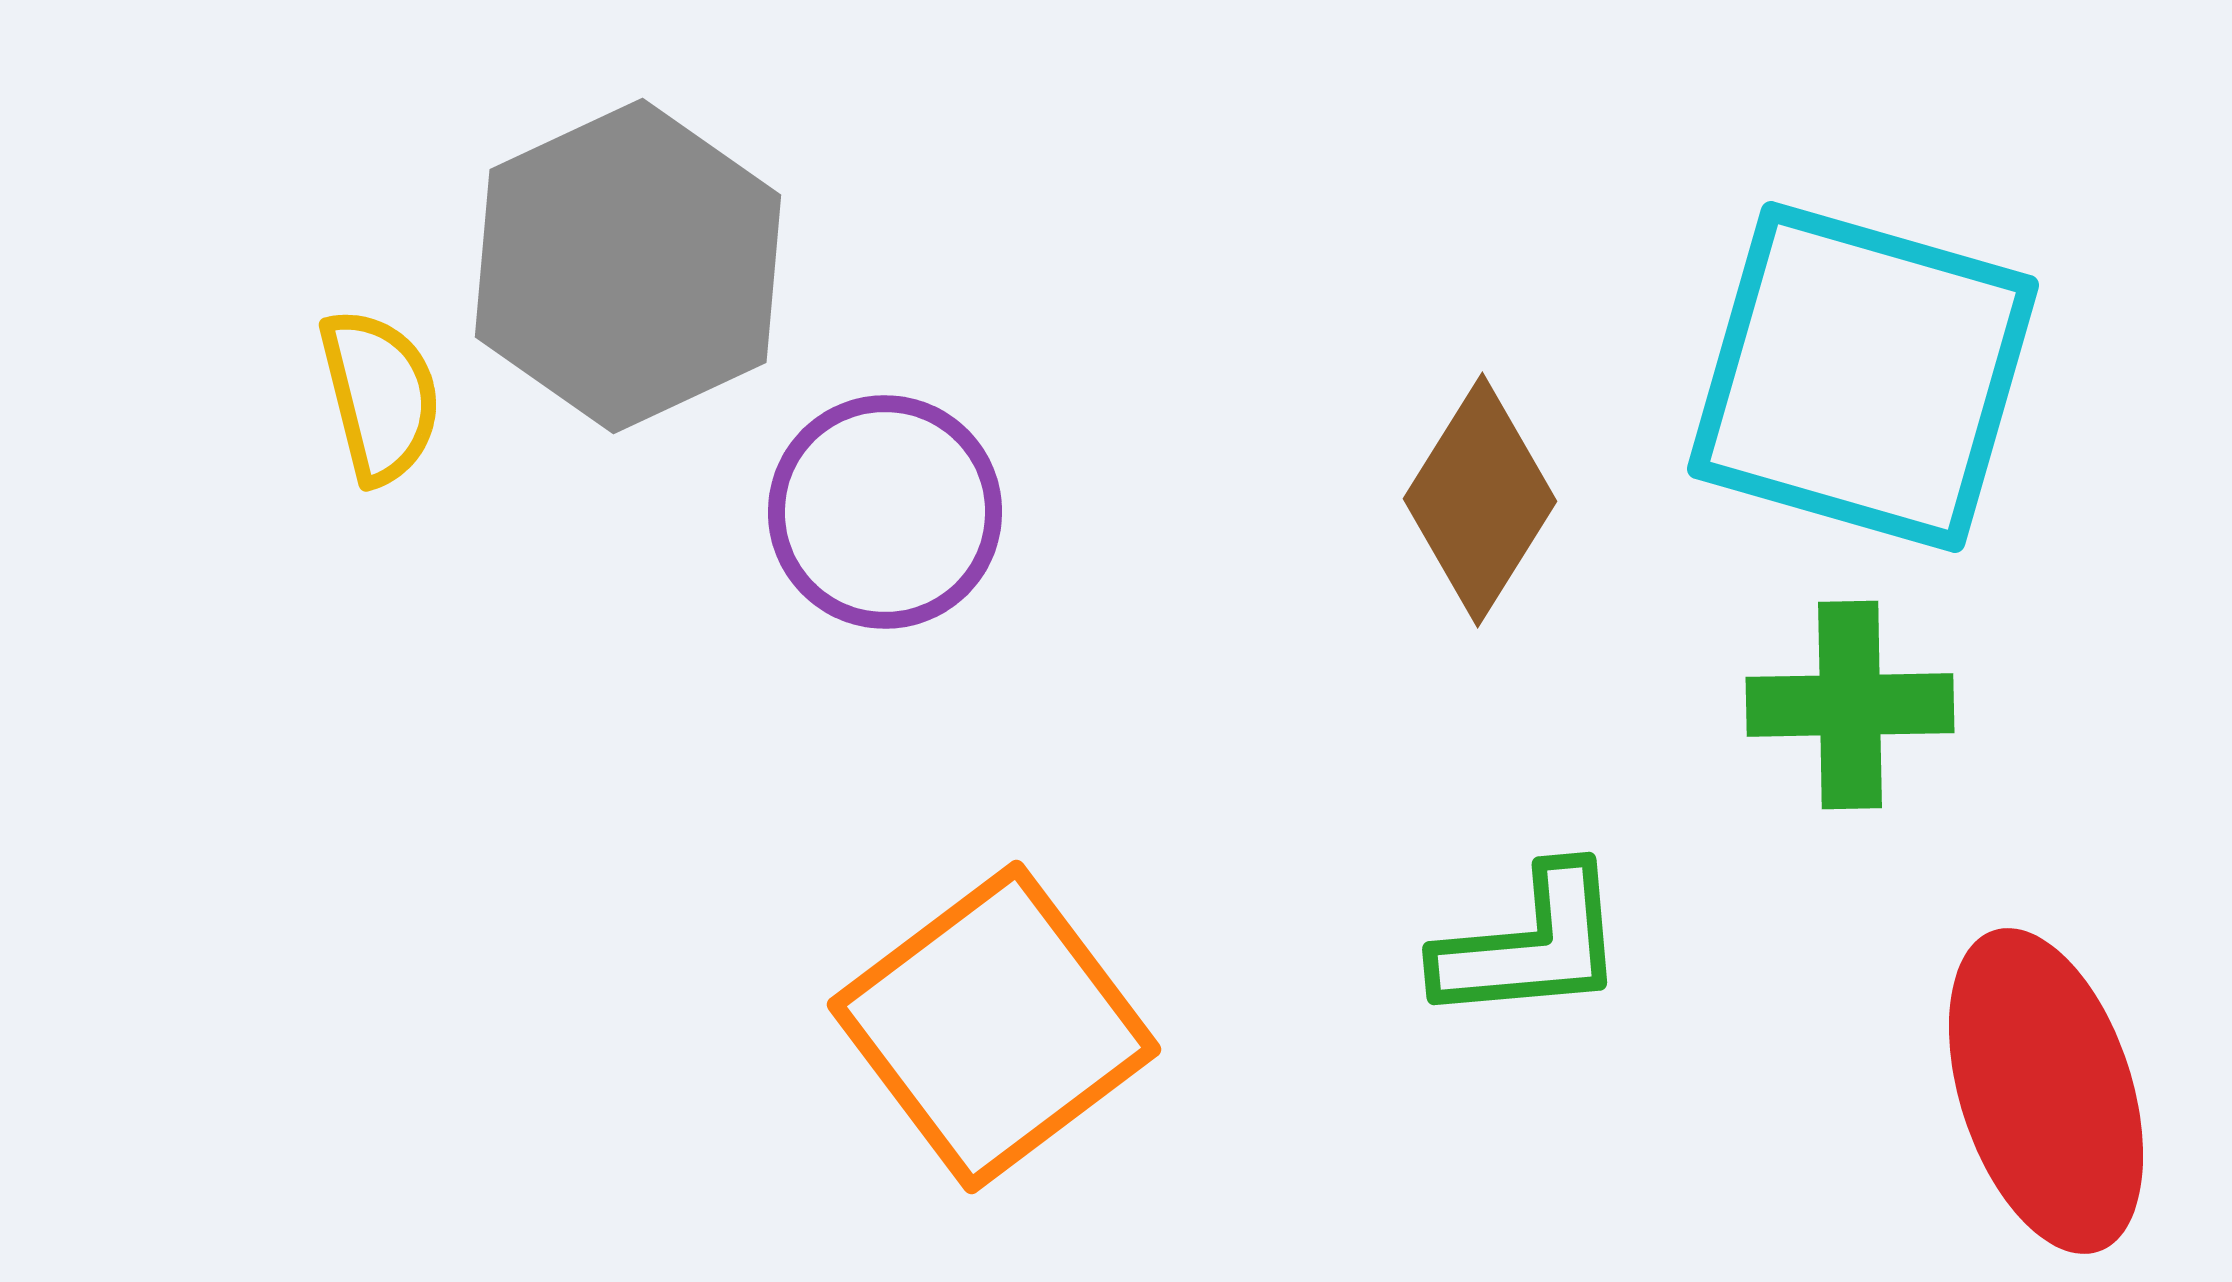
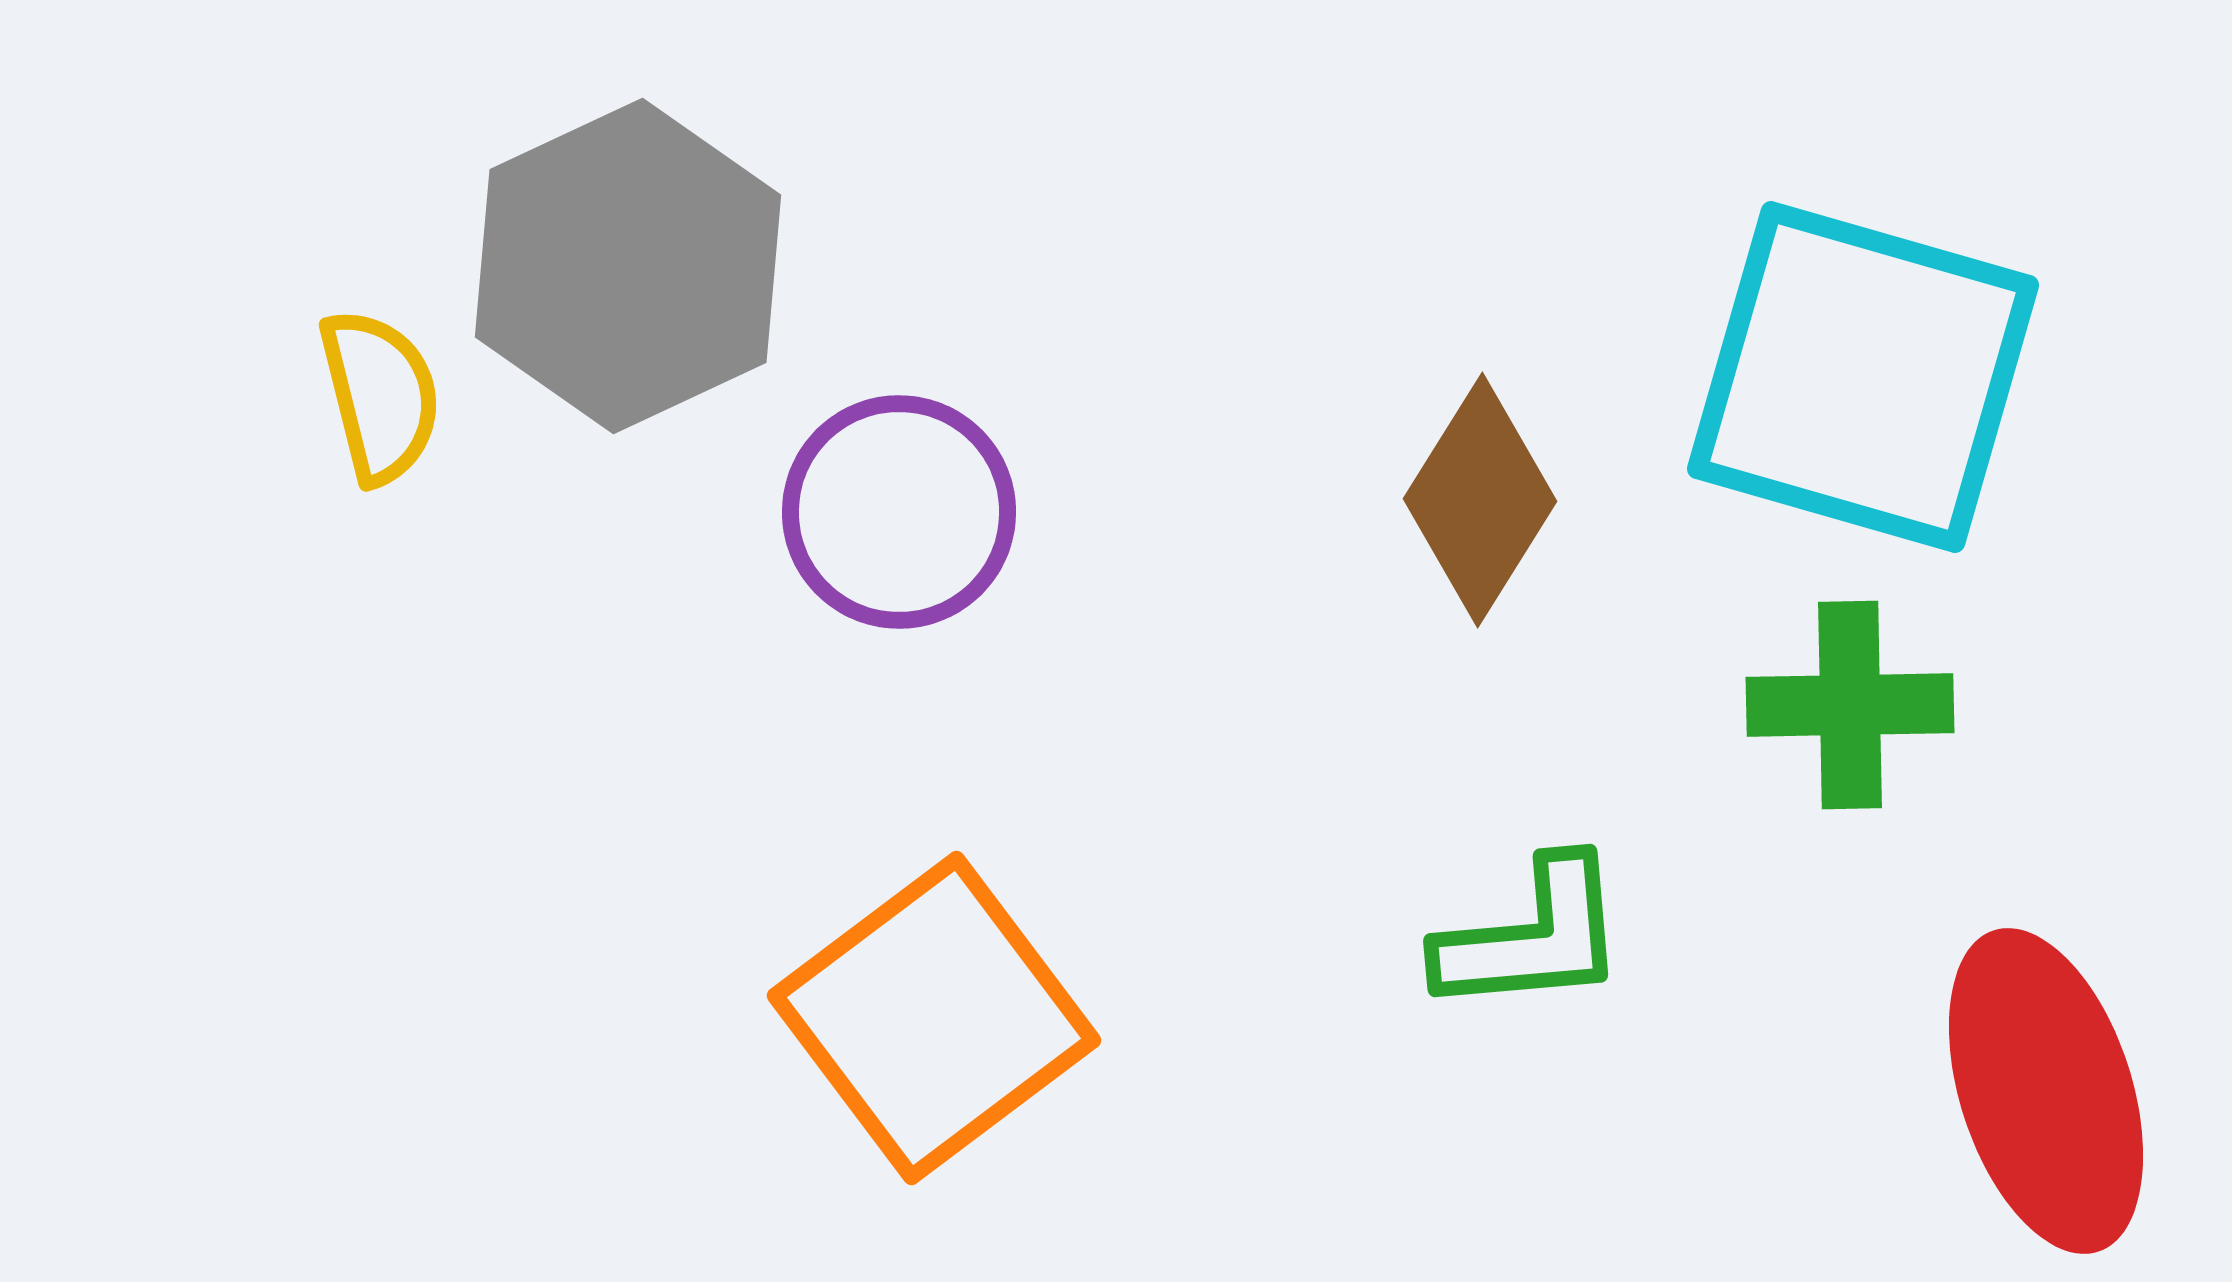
purple circle: moved 14 px right
green L-shape: moved 1 px right, 8 px up
orange square: moved 60 px left, 9 px up
